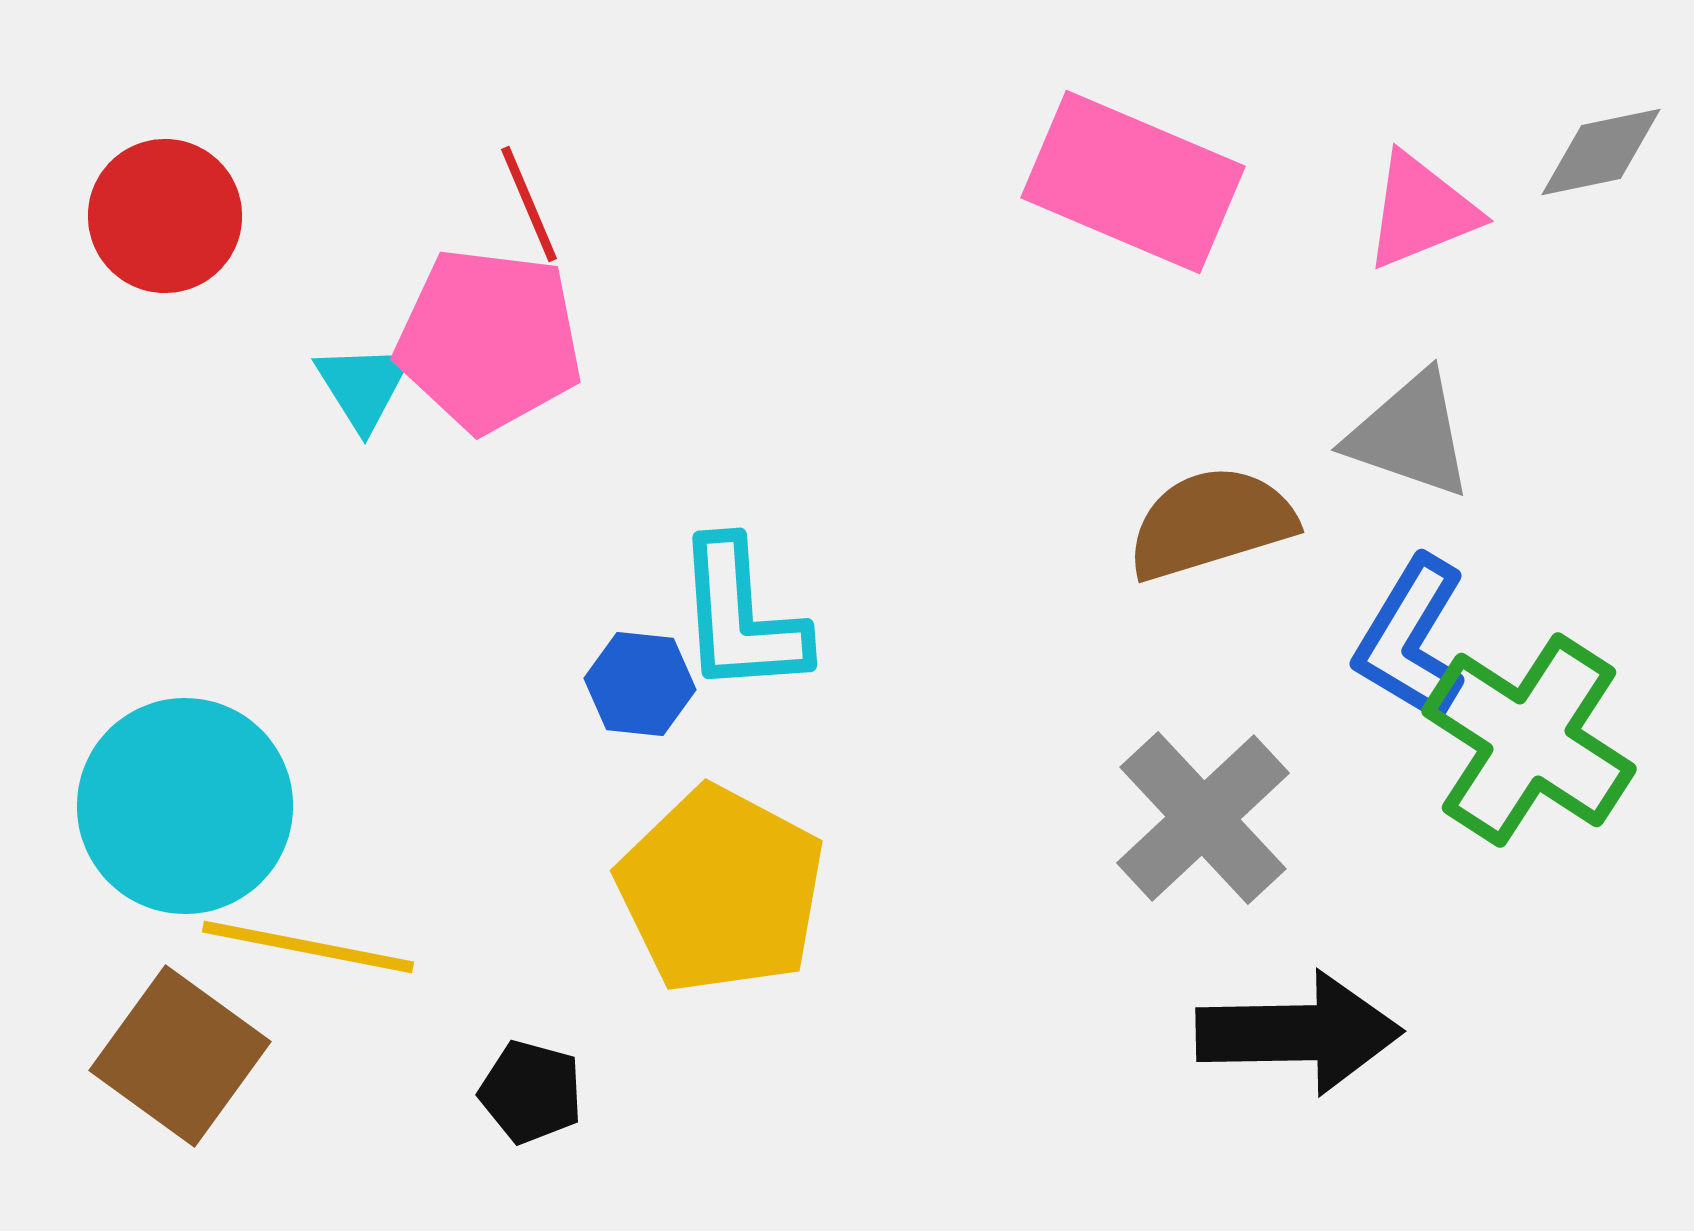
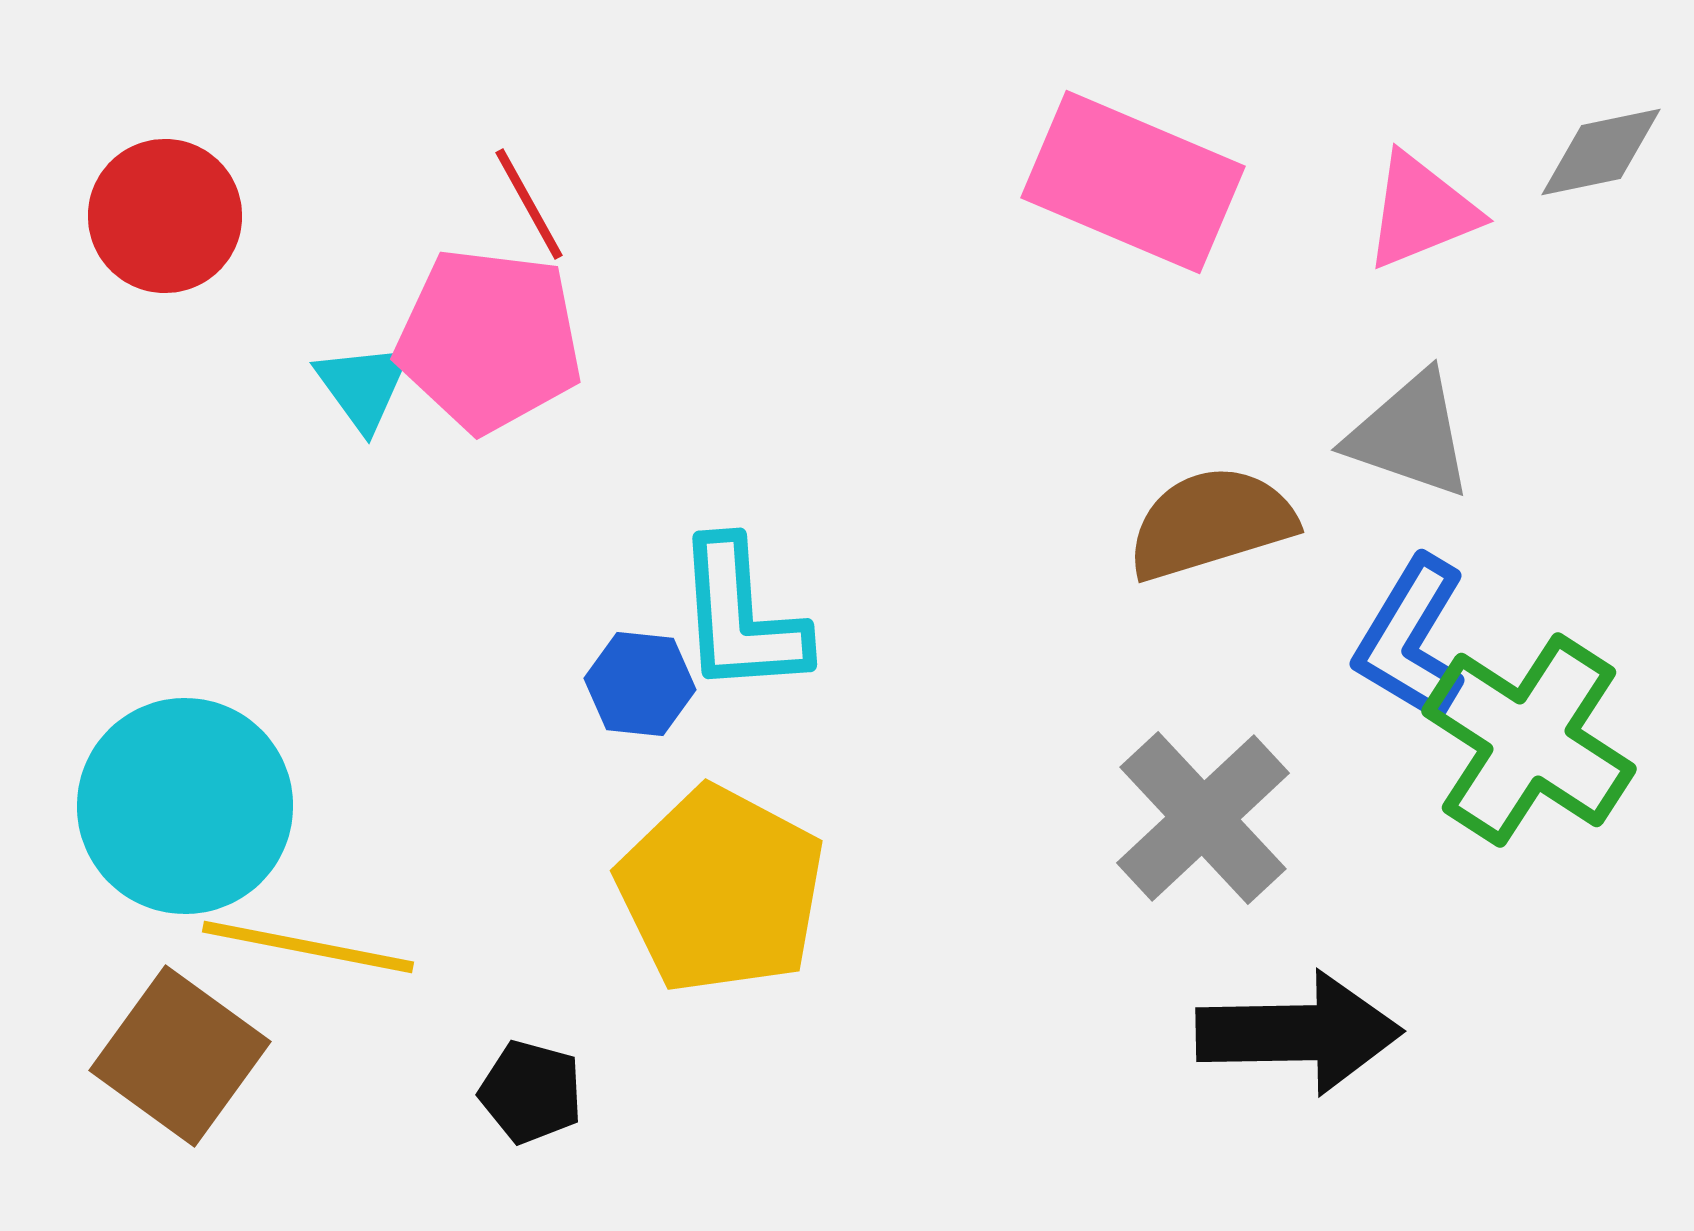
red line: rotated 6 degrees counterclockwise
cyan triangle: rotated 4 degrees counterclockwise
